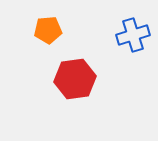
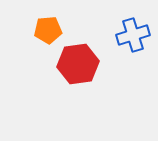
red hexagon: moved 3 px right, 15 px up
